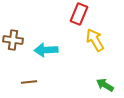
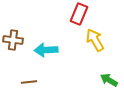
green arrow: moved 4 px right, 5 px up
